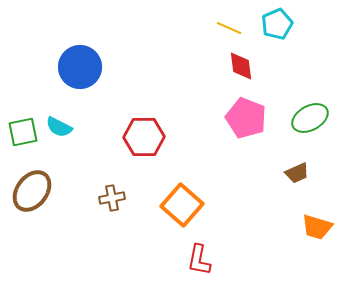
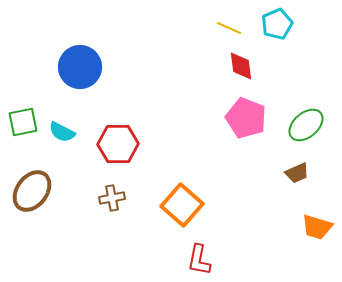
green ellipse: moved 4 px left, 7 px down; rotated 12 degrees counterclockwise
cyan semicircle: moved 3 px right, 5 px down
green square: moved 10 px up
red hexagon: moved 26 px left, 7 px down
